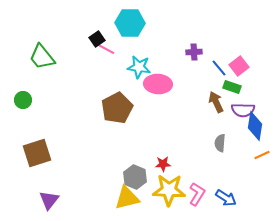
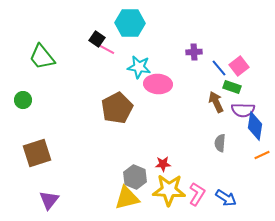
black square: rotated 21 degrees counterclockwise
